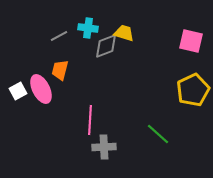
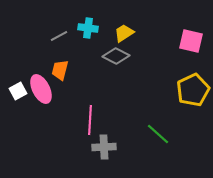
yellow trapezoid: rotated 50 degrees counterclockwise
gray diamond: moved 10 px right, 10 px down; rotated 48 degrees clockwise
